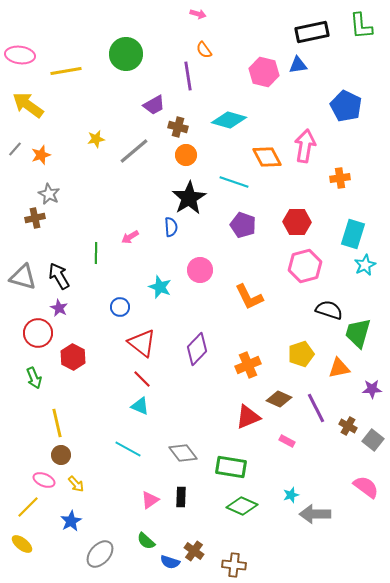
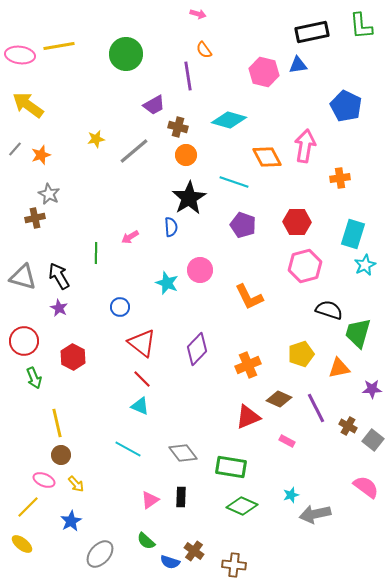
yellow line at (66, 71): moved 7 px left, 25 px up
cyan star at (160, 287): moved 7 px right, 4 px up
red circle at (38, 333): moved 14 px left, 8 px down
gray arrow at (315, 514): rotated 12 degrees counterclockwise
